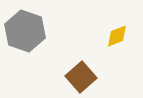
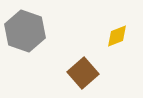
brown square: moved 2 px right, 4 px up
